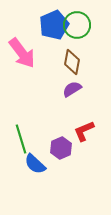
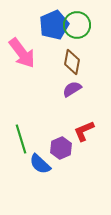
blue semicircle: moved 5 px right
